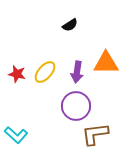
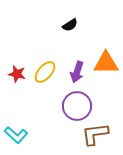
purple arrow: rotated 10 degrees clockwise
purple circle: moved 1 px right
